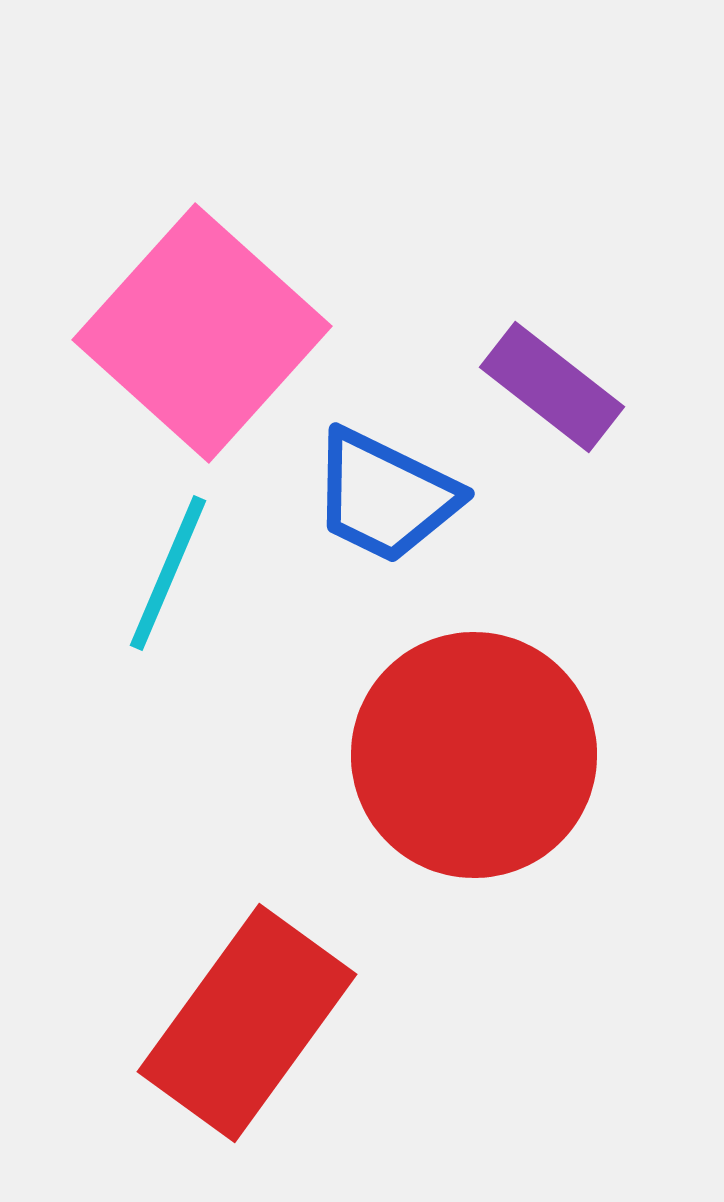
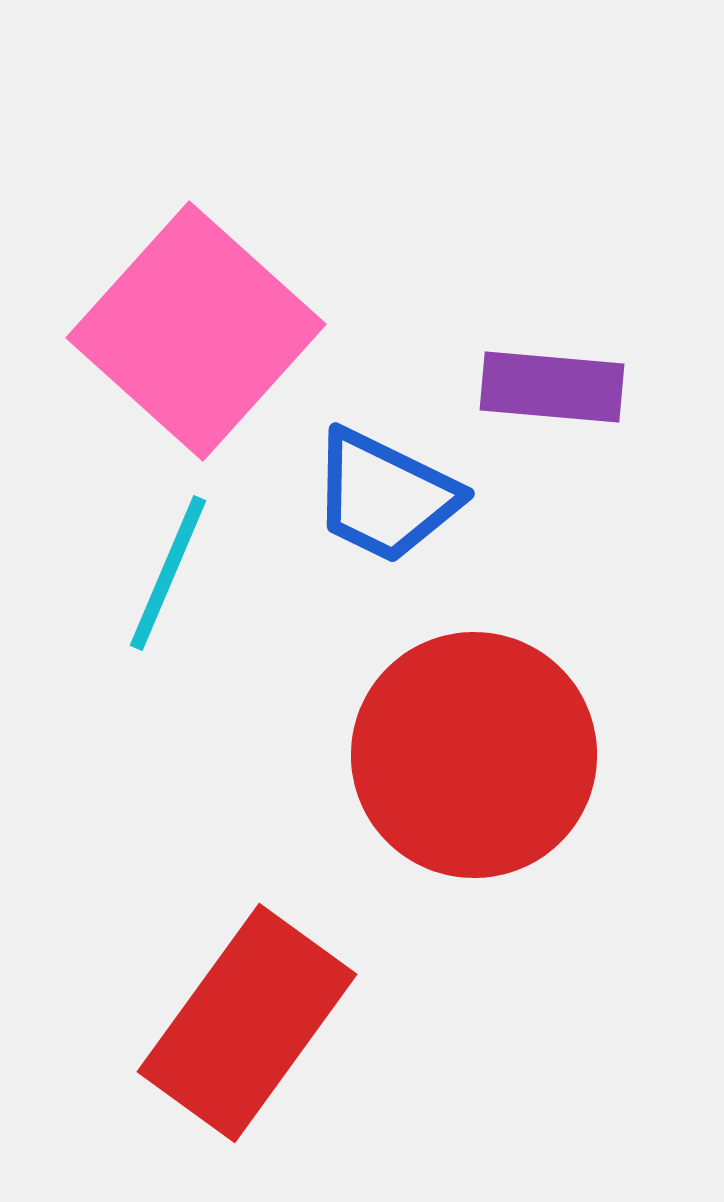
pink square: moved 6 px left, 2 px up
purple rectangle: rotated 33 degrees counterclockwise
